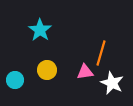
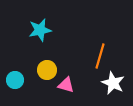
cyan star: rotated 25 degrees clockwise
orange line: moved 1 px left, 3 px down
pink triangle: moved 19 px left, 13 px down; rotated 24 degrees clockwise
white star: moved 1 px right
